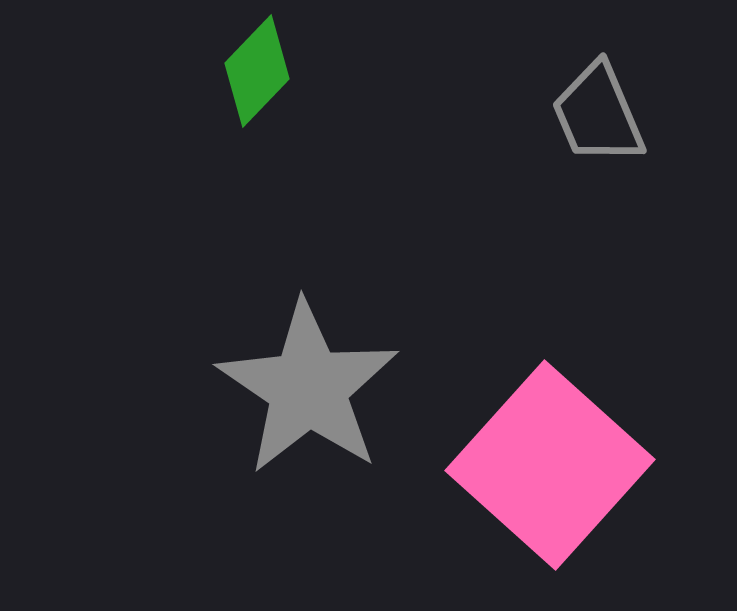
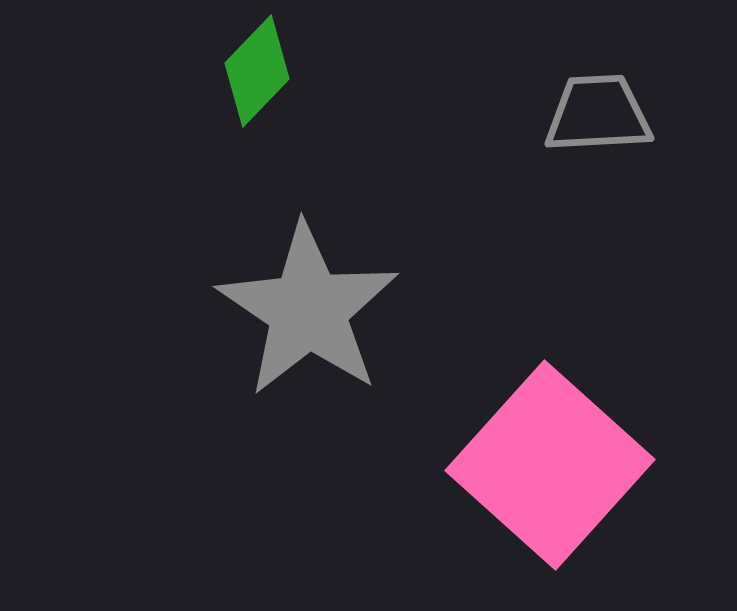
gray trapezoid: rotated 110 degrees clockwise
gray star: moved 78 px up
